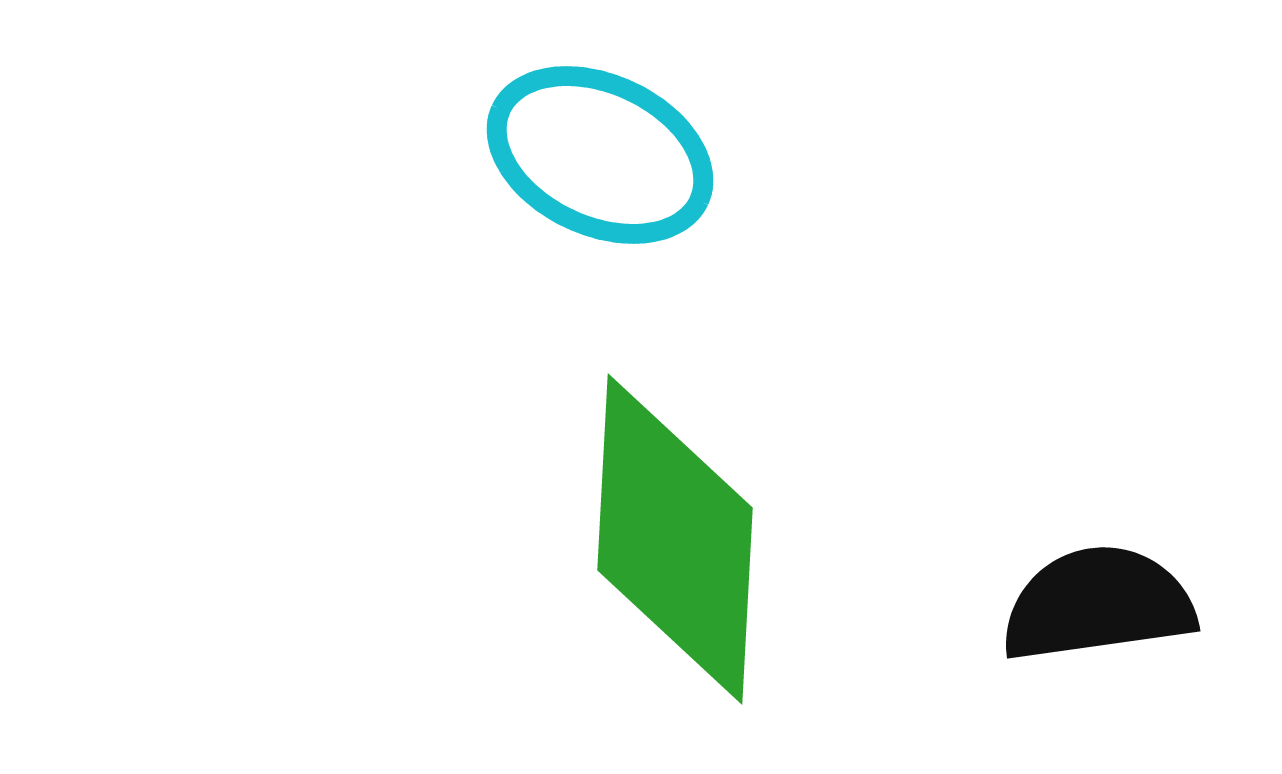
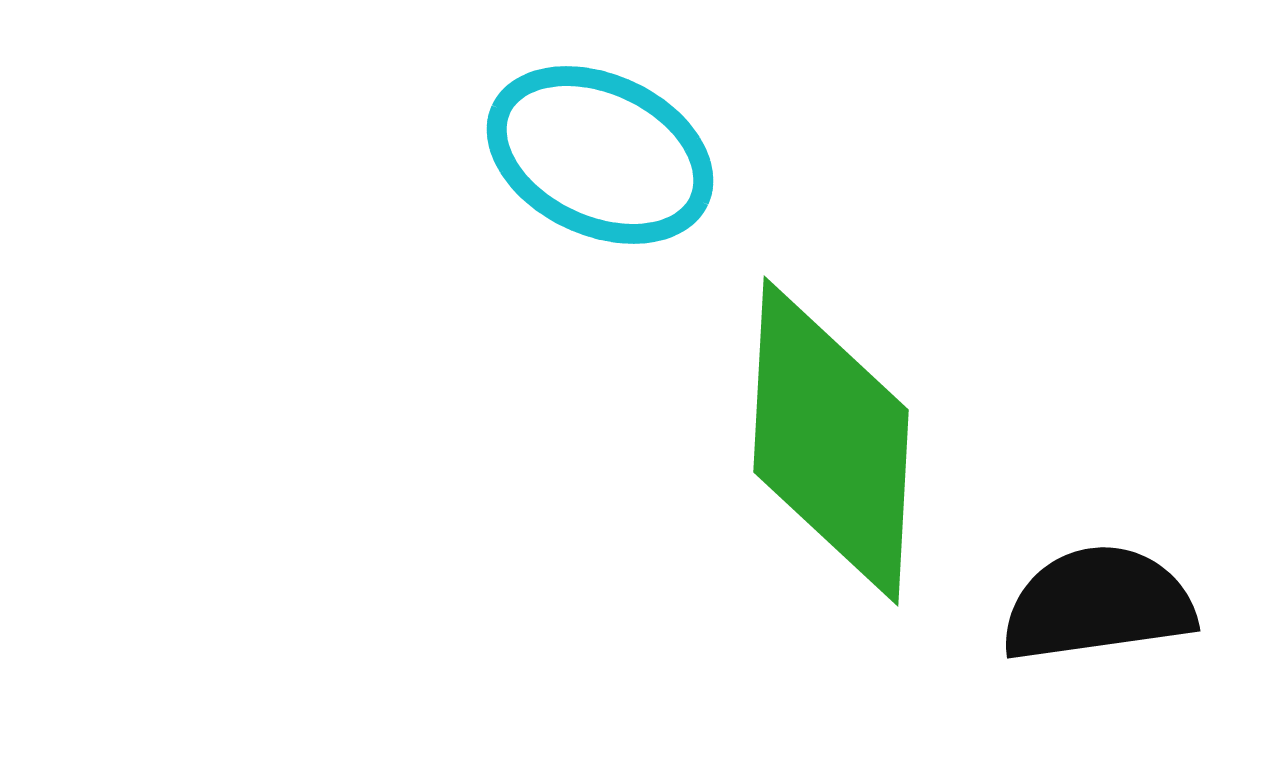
green diamond: moved 156 px right, 98 px up
